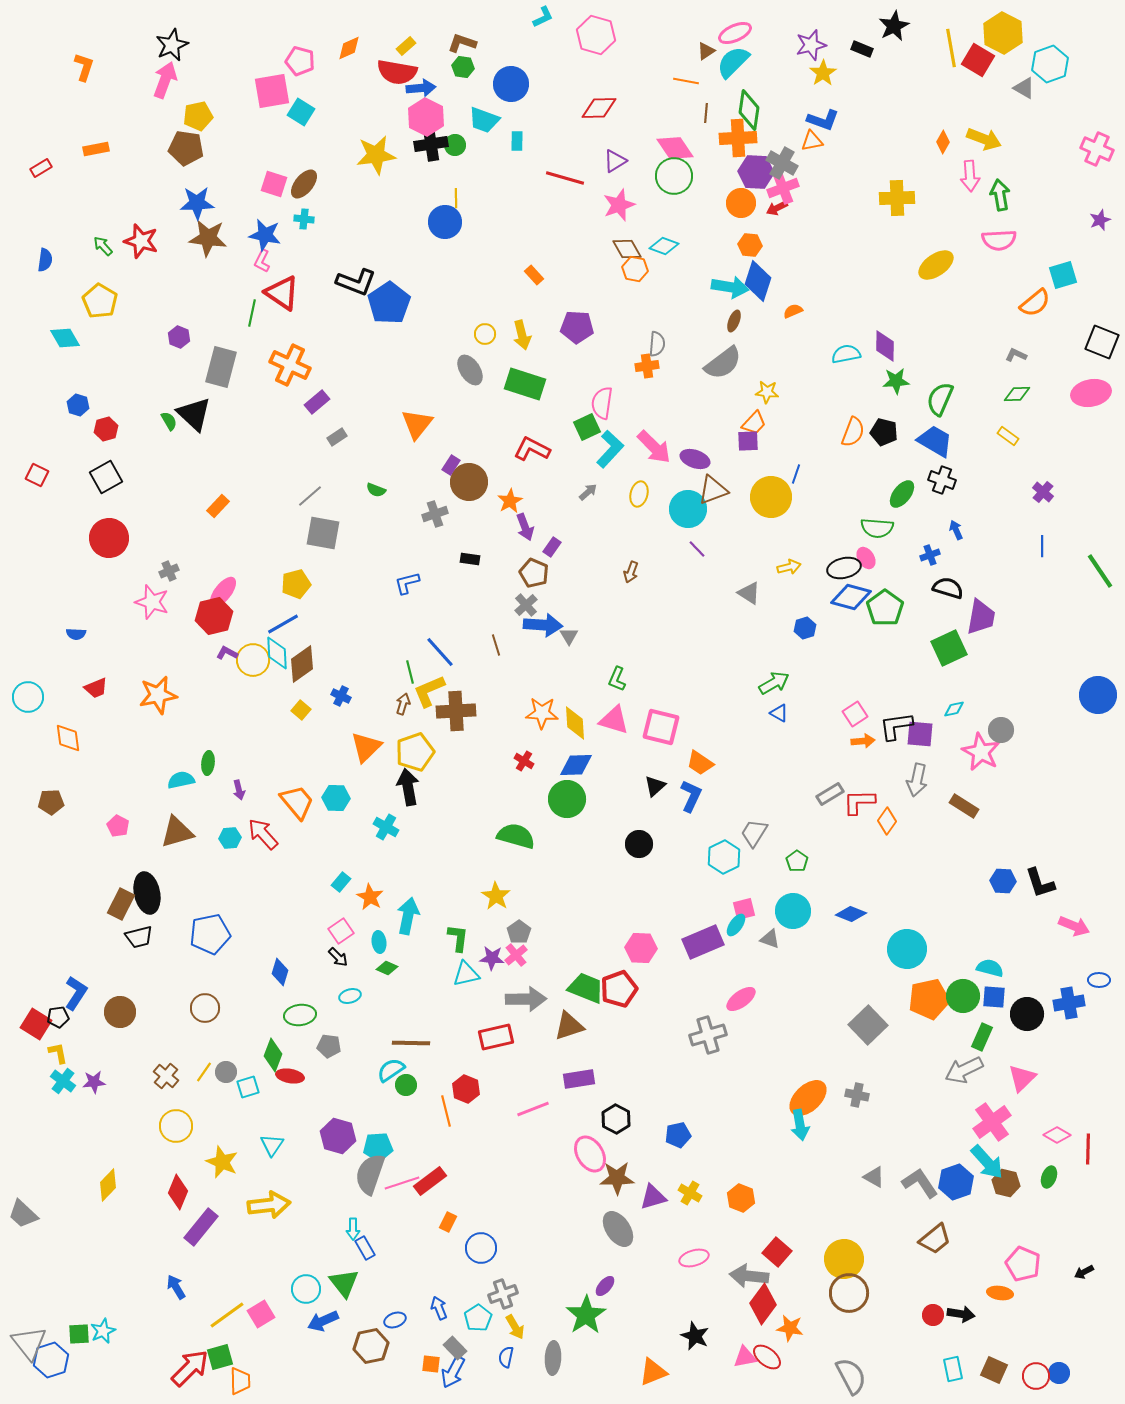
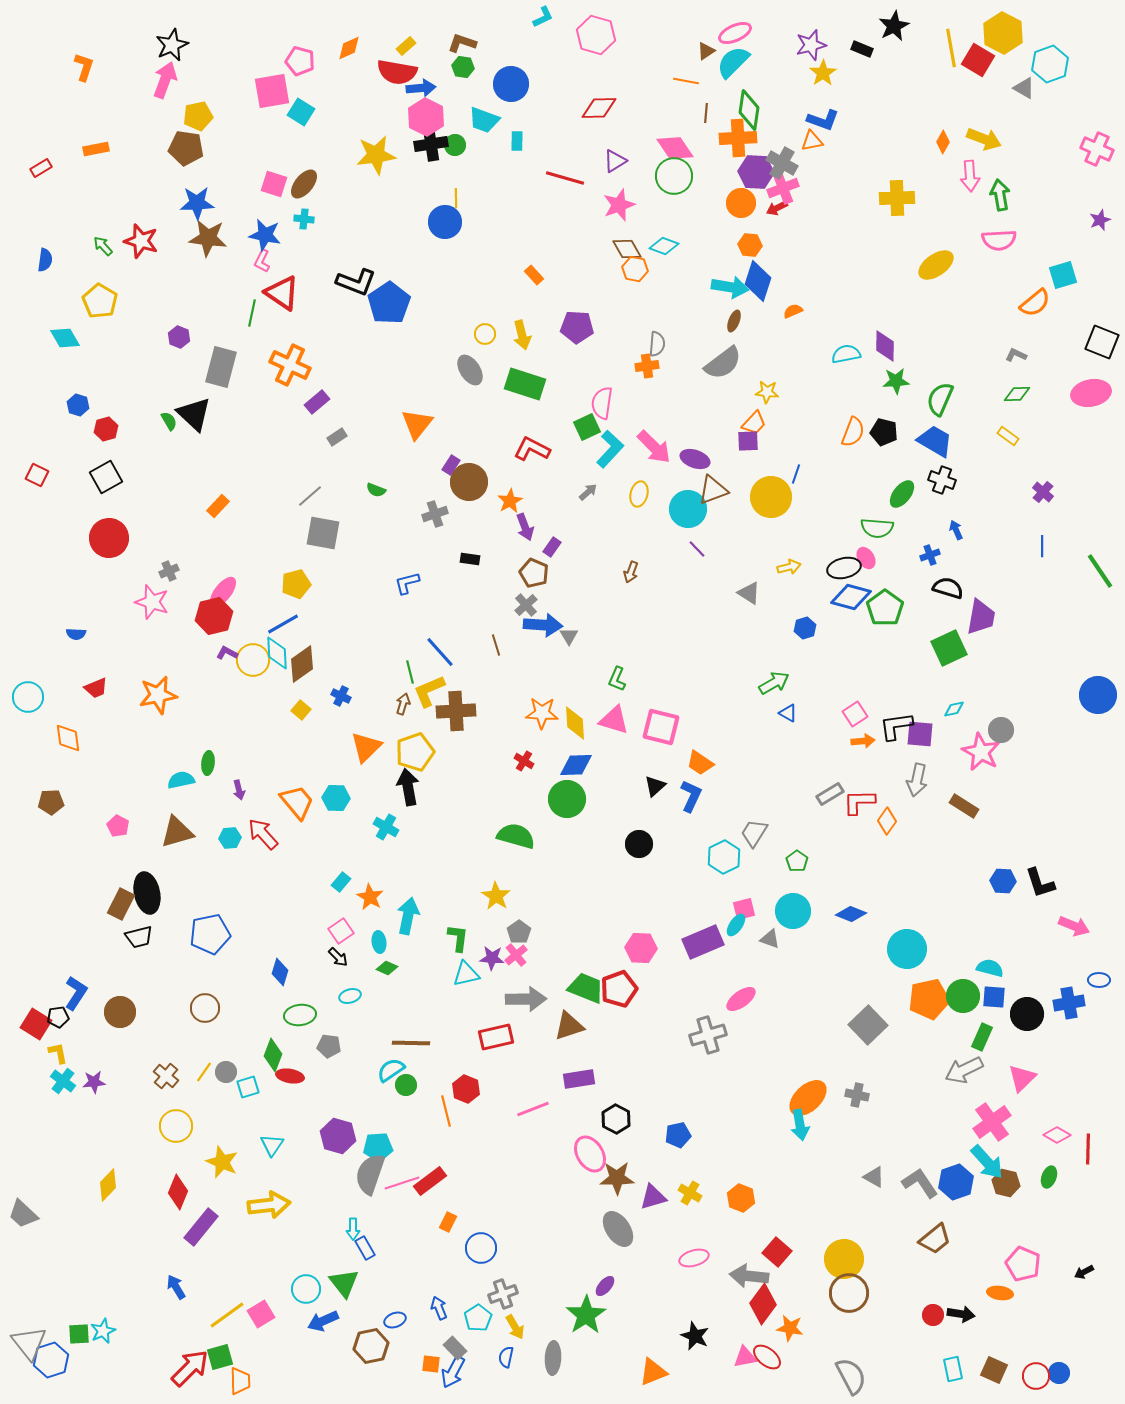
blue triangle at (779, 713): moved 9 px right
